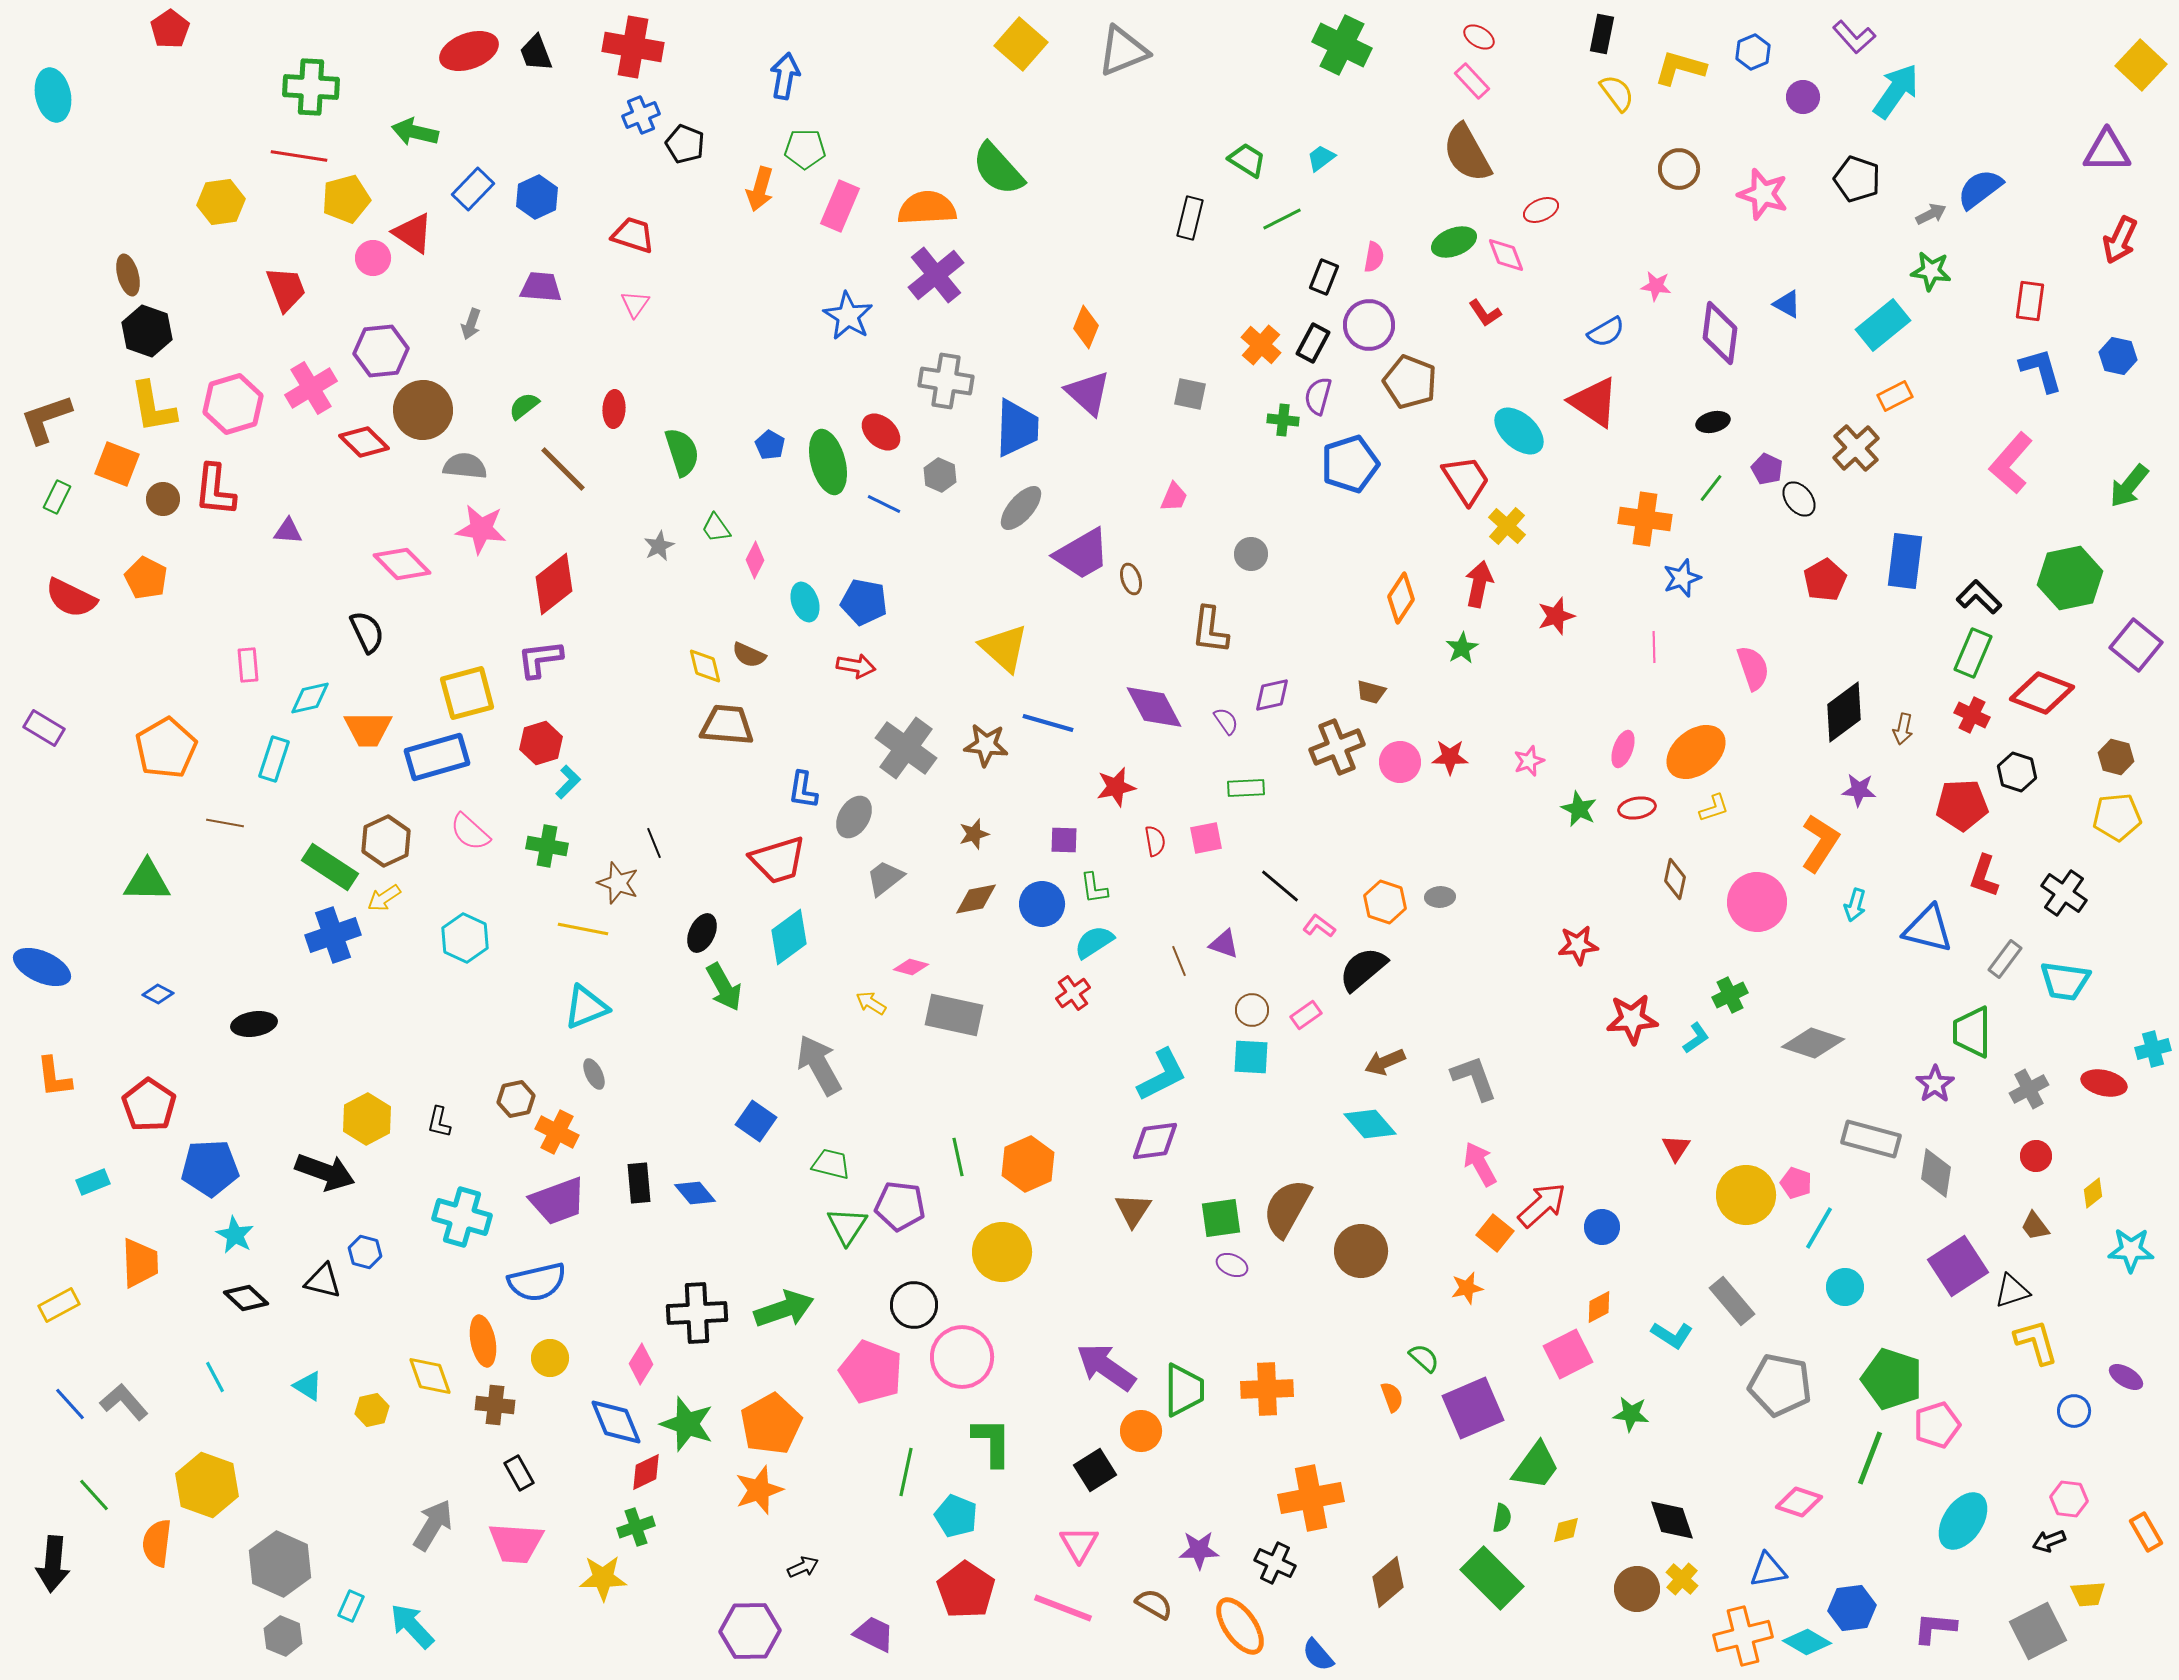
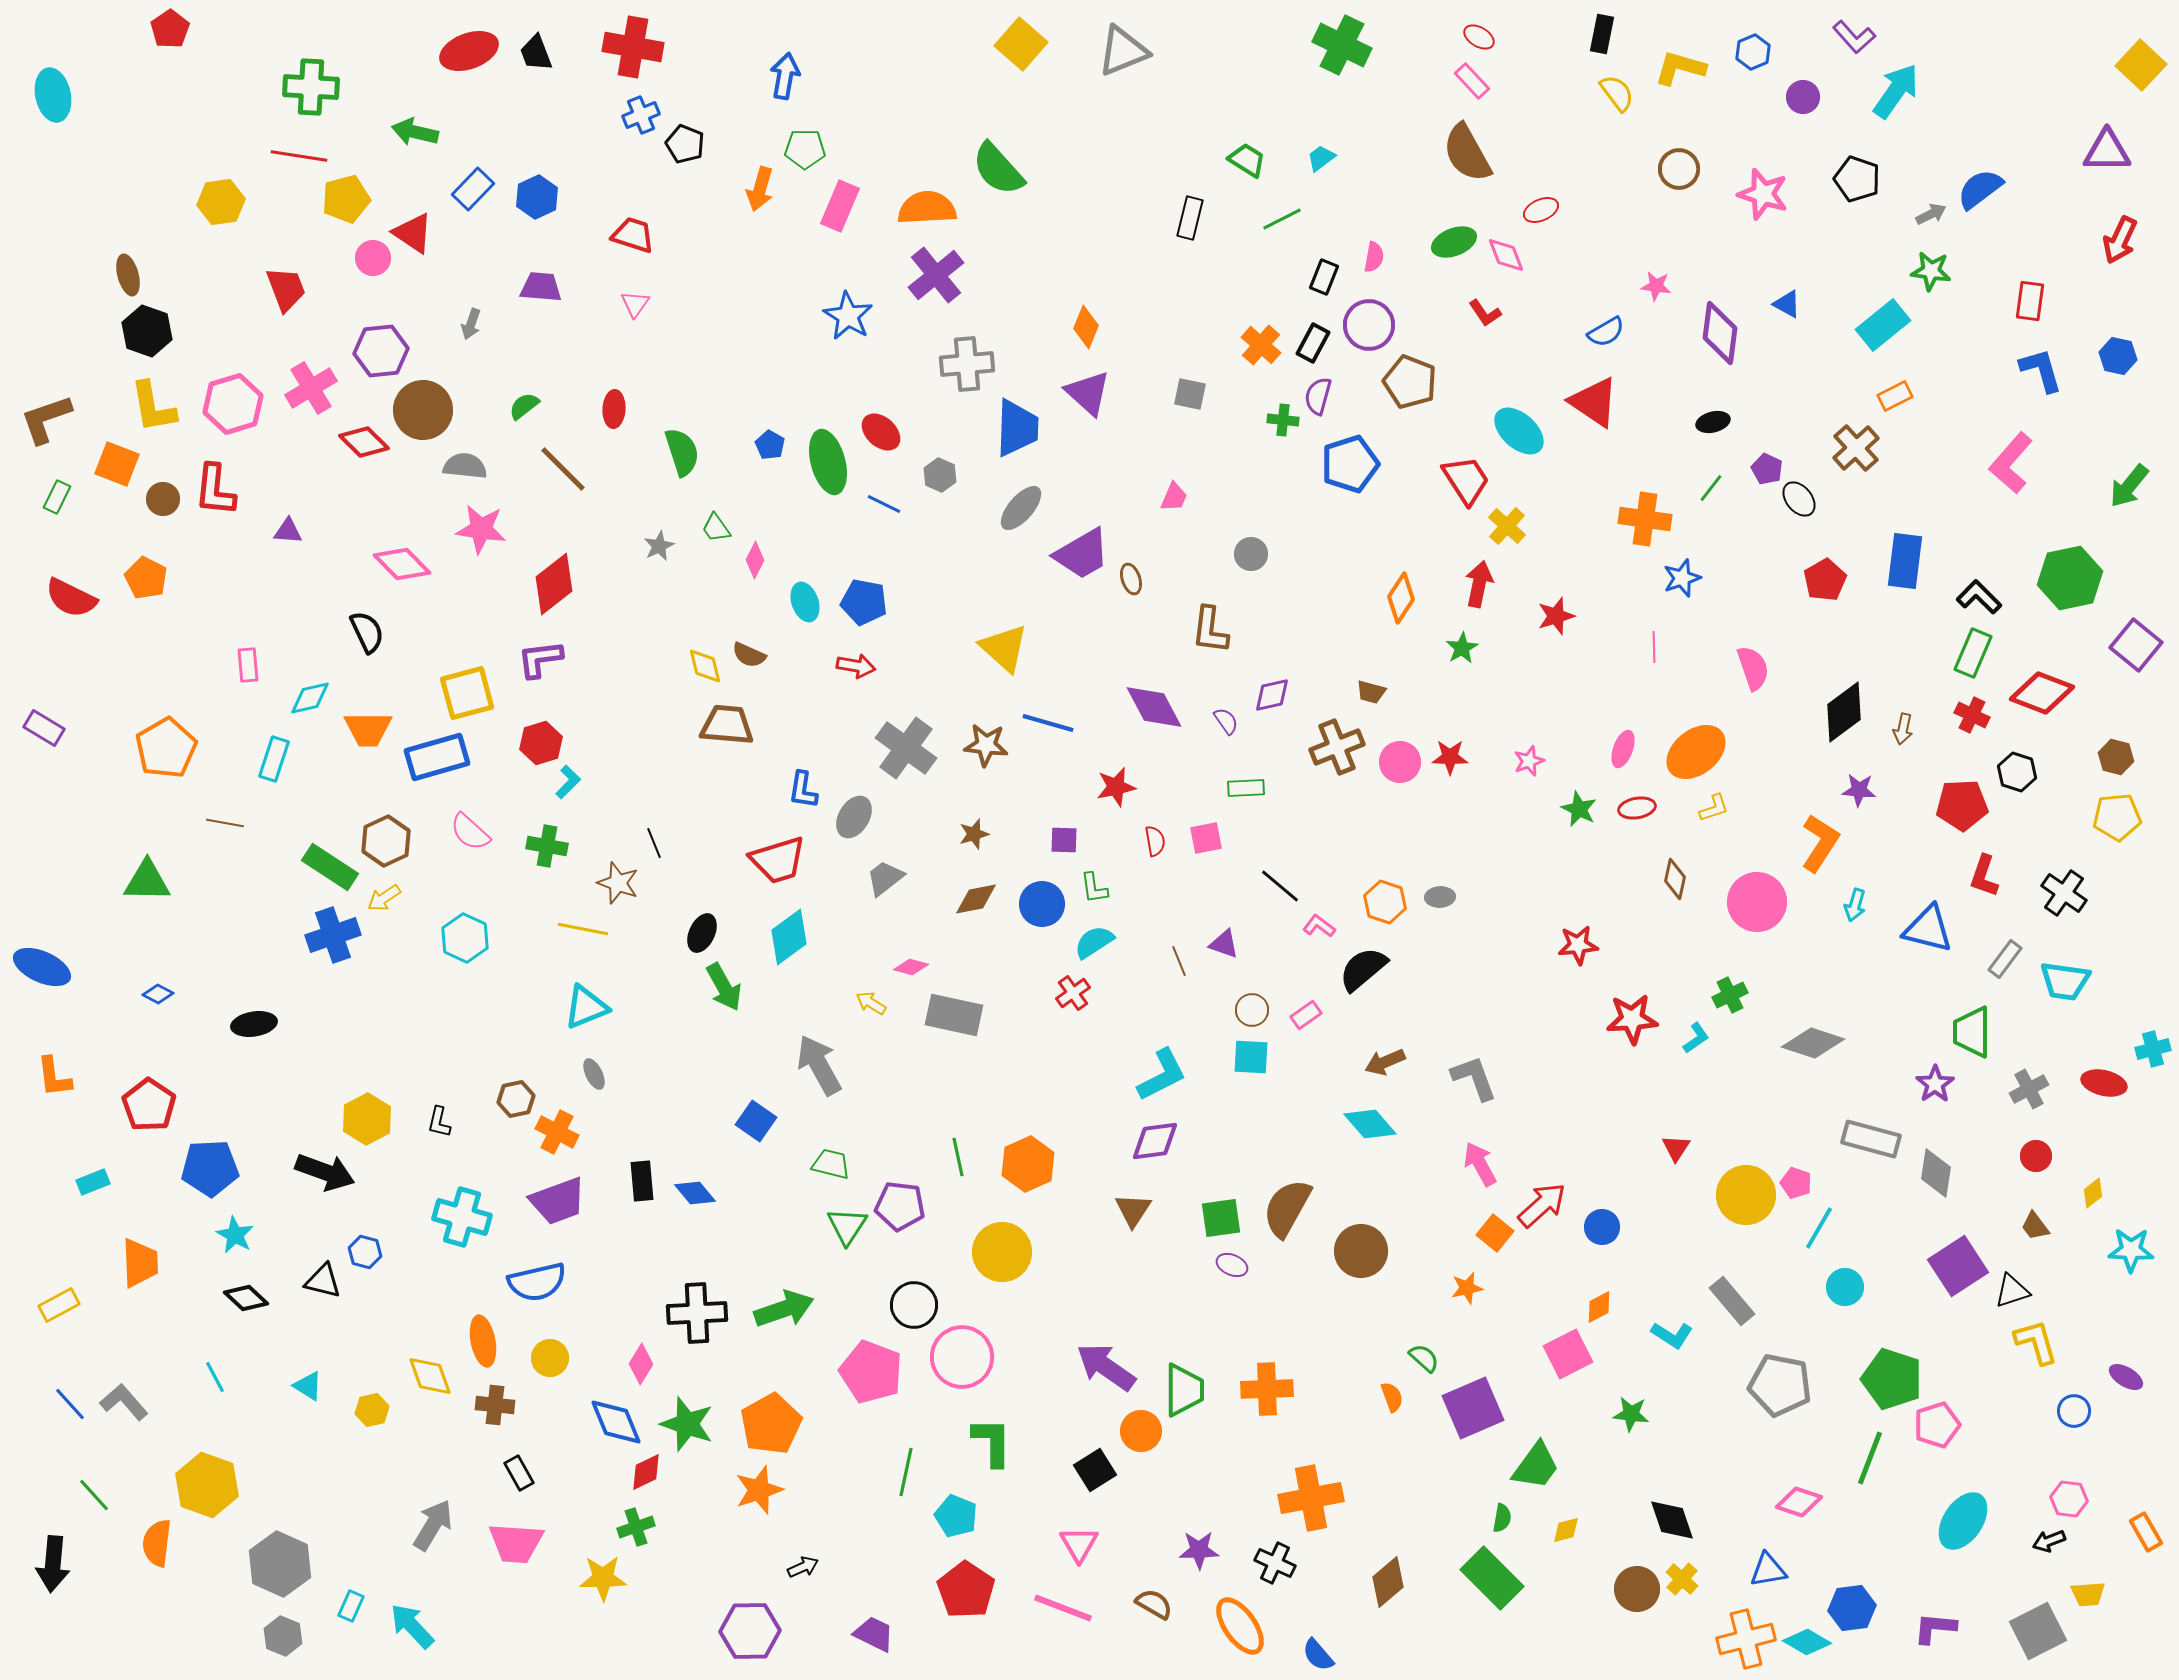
gray cross at (946, 381): moved 21 px right, 17 px up; rotated 14 degrees counterclockwise
black rectangle at (639, 1183): moved 3 px right, 2 px up
orange cross at (1743, 1636): moved 3 px right, 3 px down
